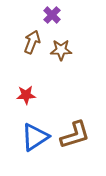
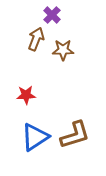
brown arrow: moved 4 px right, 3 px up
brown star: moved 2 px right
